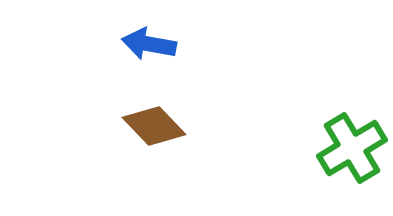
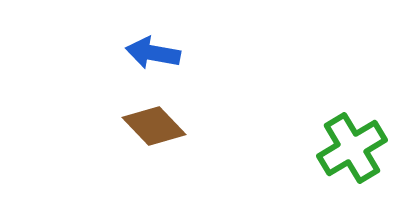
blue arrow: moved 4 px right, 9 px down
